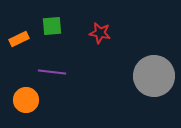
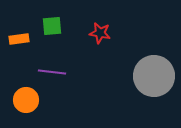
orange rectangle: rotated 18 degrees clockwise
